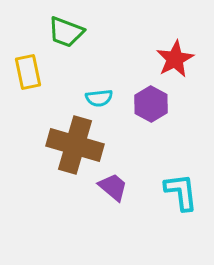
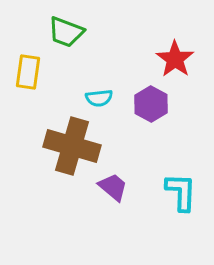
red star: rotated 9 degrees counterclockwise
yellow rectangle: rotated 20 degrees clockwise
brown cross: moved 3 px left, 1 px down
cyan L-shape: rotated 9 degrees clockwise
